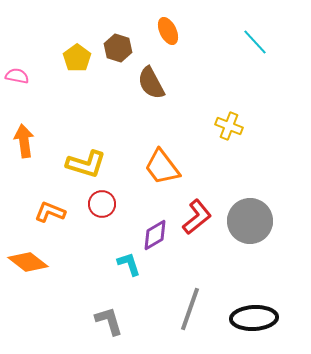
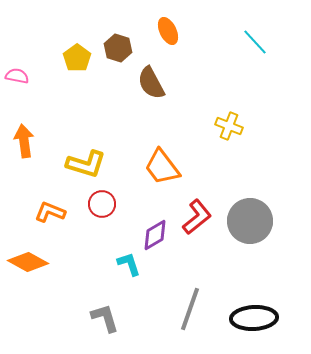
orange diamond: rotated 9 degrees counterclockwise
gray L-shape: moved 4 px left, 3 px up
